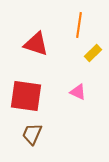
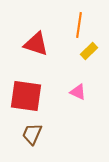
yellow rectangle: moved 4 px left, 2 px up
